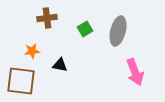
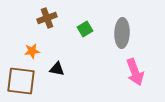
brown cross: rotated 12 degrees counterclockwise
gray ellipse: moved 4 px right, 2 px down; rotated 12 degrees counterclockwise
black triangle: moved 3 px left, 4 px down
